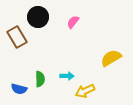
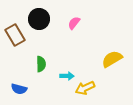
black circle: moved 1 px right, 2 px down
pink semicircle: moved 1 px right, 1 px down
brown rectangle: moved 2 px left, 2 px up
yellow semicircle: moved 1 px right, 1 px down
green semicircle: moved 1 px right, 15 px up
yellow arrow: moved 3 px up
